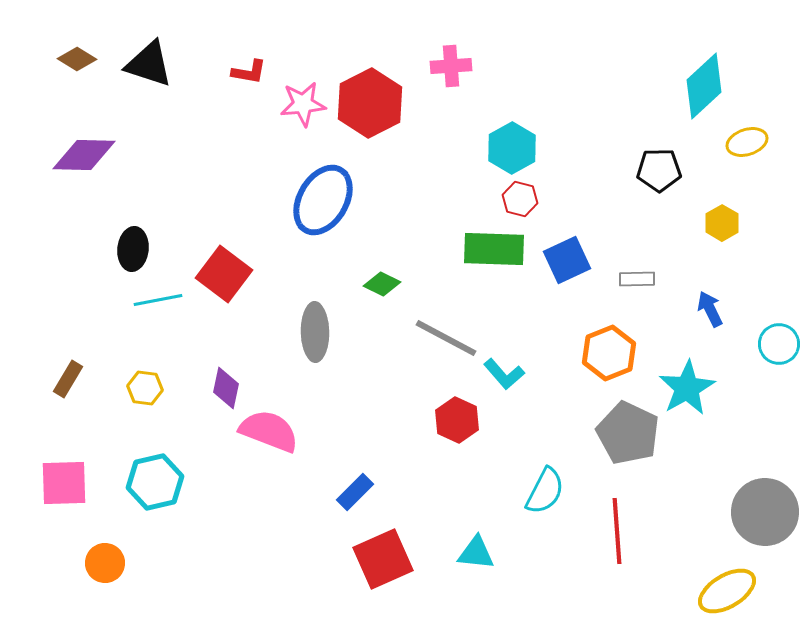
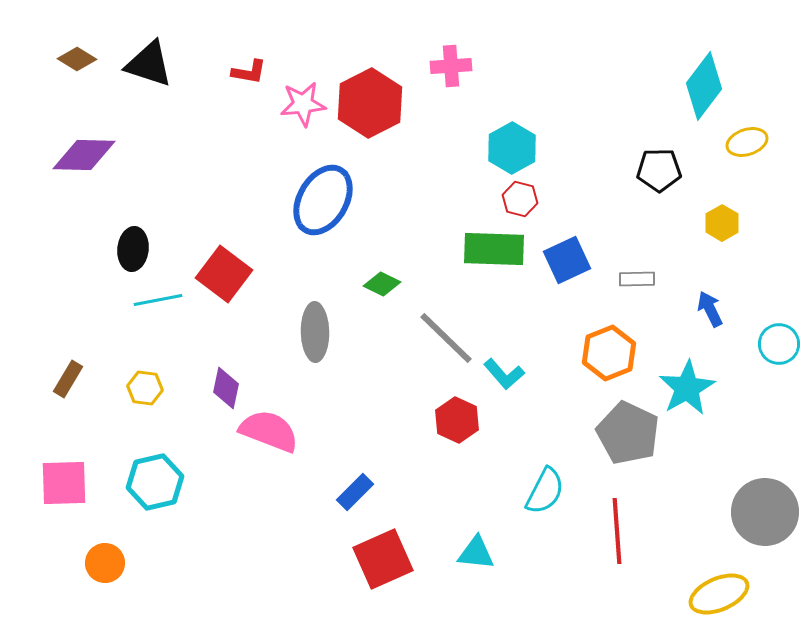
cyan diamond at (704, 86): rotated 10 degrees counterclockwise
gray line at (446, 338): rotated 16 degrees clockwise
yellow ellipse at (727, 591): moved 8 px left, 3 px down; rotated 8 degrees clockwise
